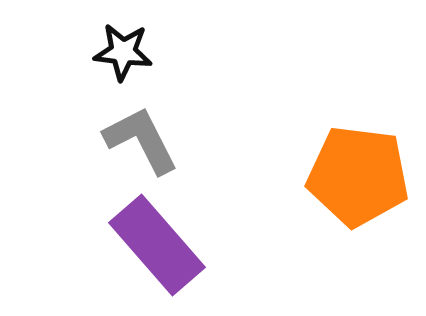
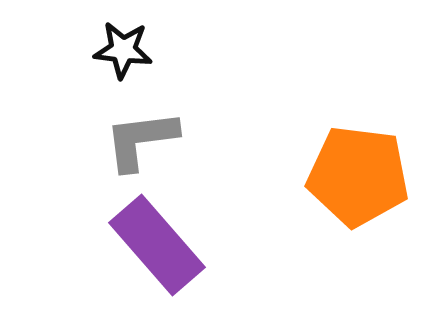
black star: moved 2 px up
gray L-shape: rotated 70 degrees counterclockwise
